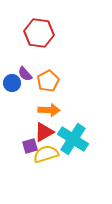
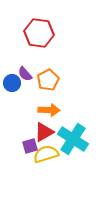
orange pentagon: moved 1 px up
